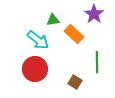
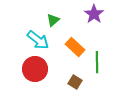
green triangle: rotated 32 degrees counterclockwise
orange rectangle: moved 1 px right, 13 px down
